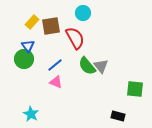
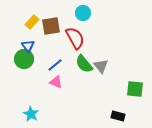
green semicircle: moved 3 px left, 2 px up
